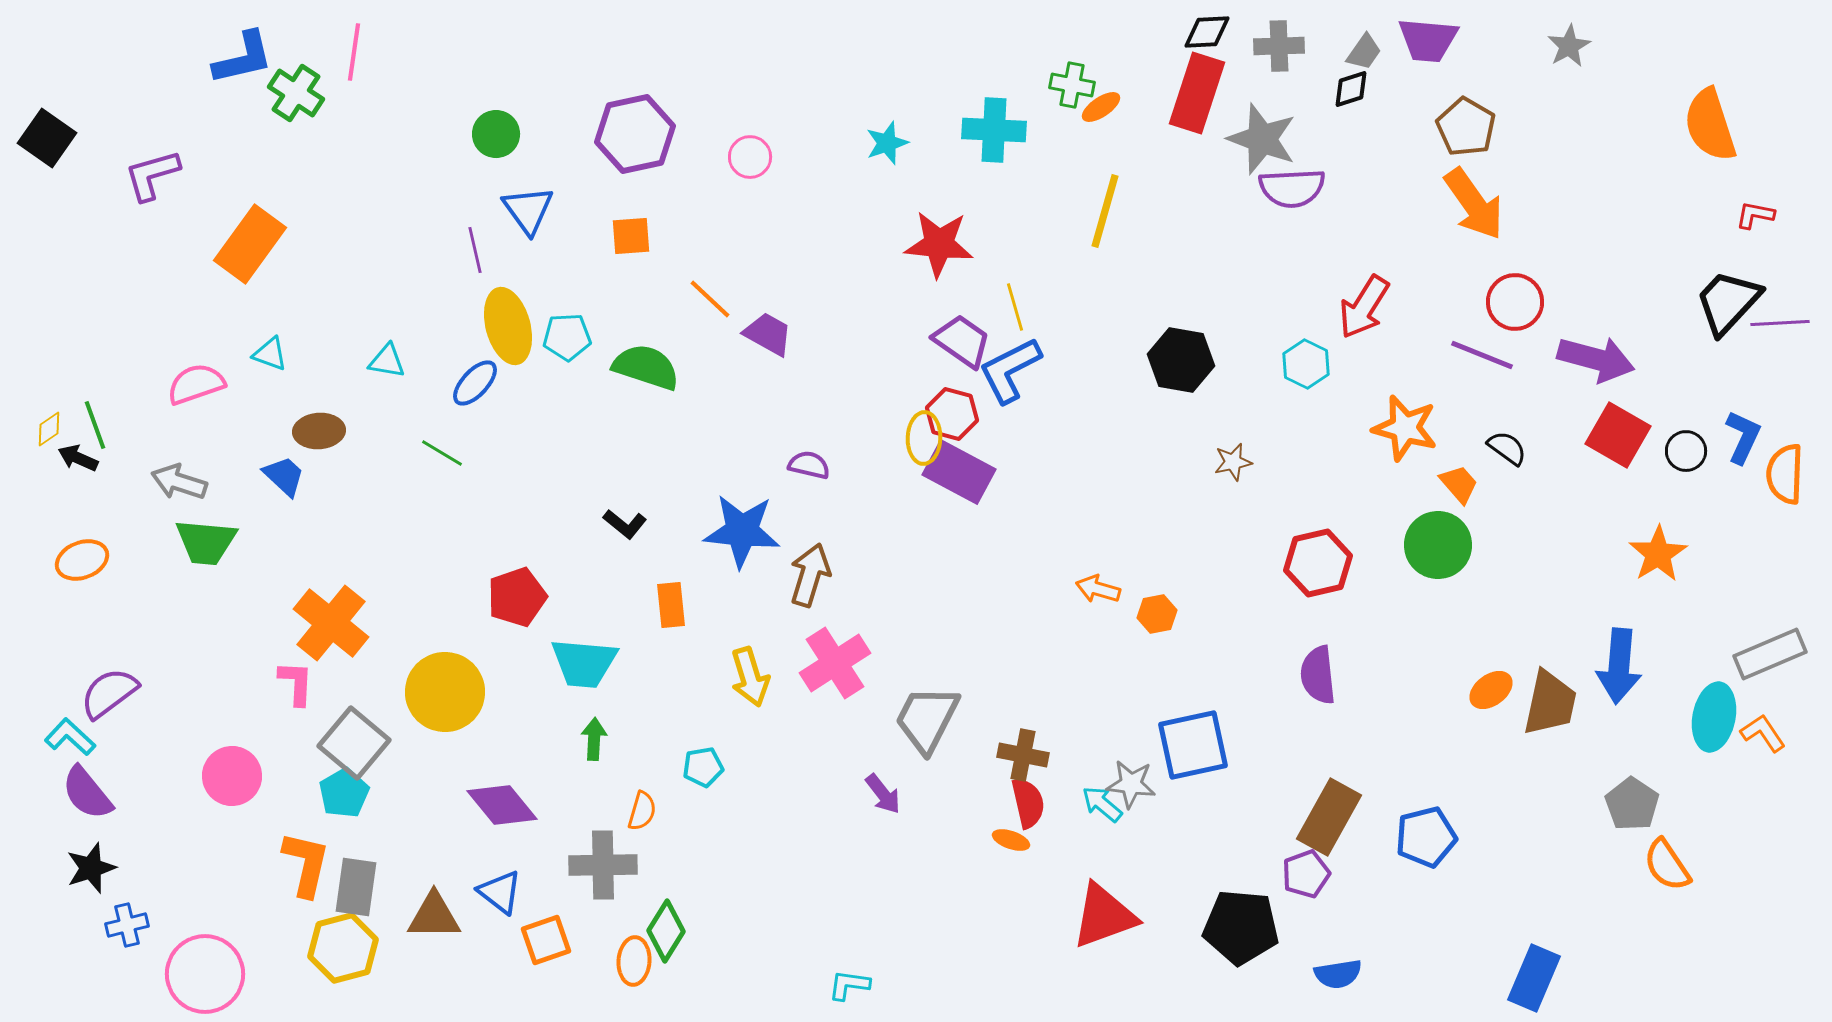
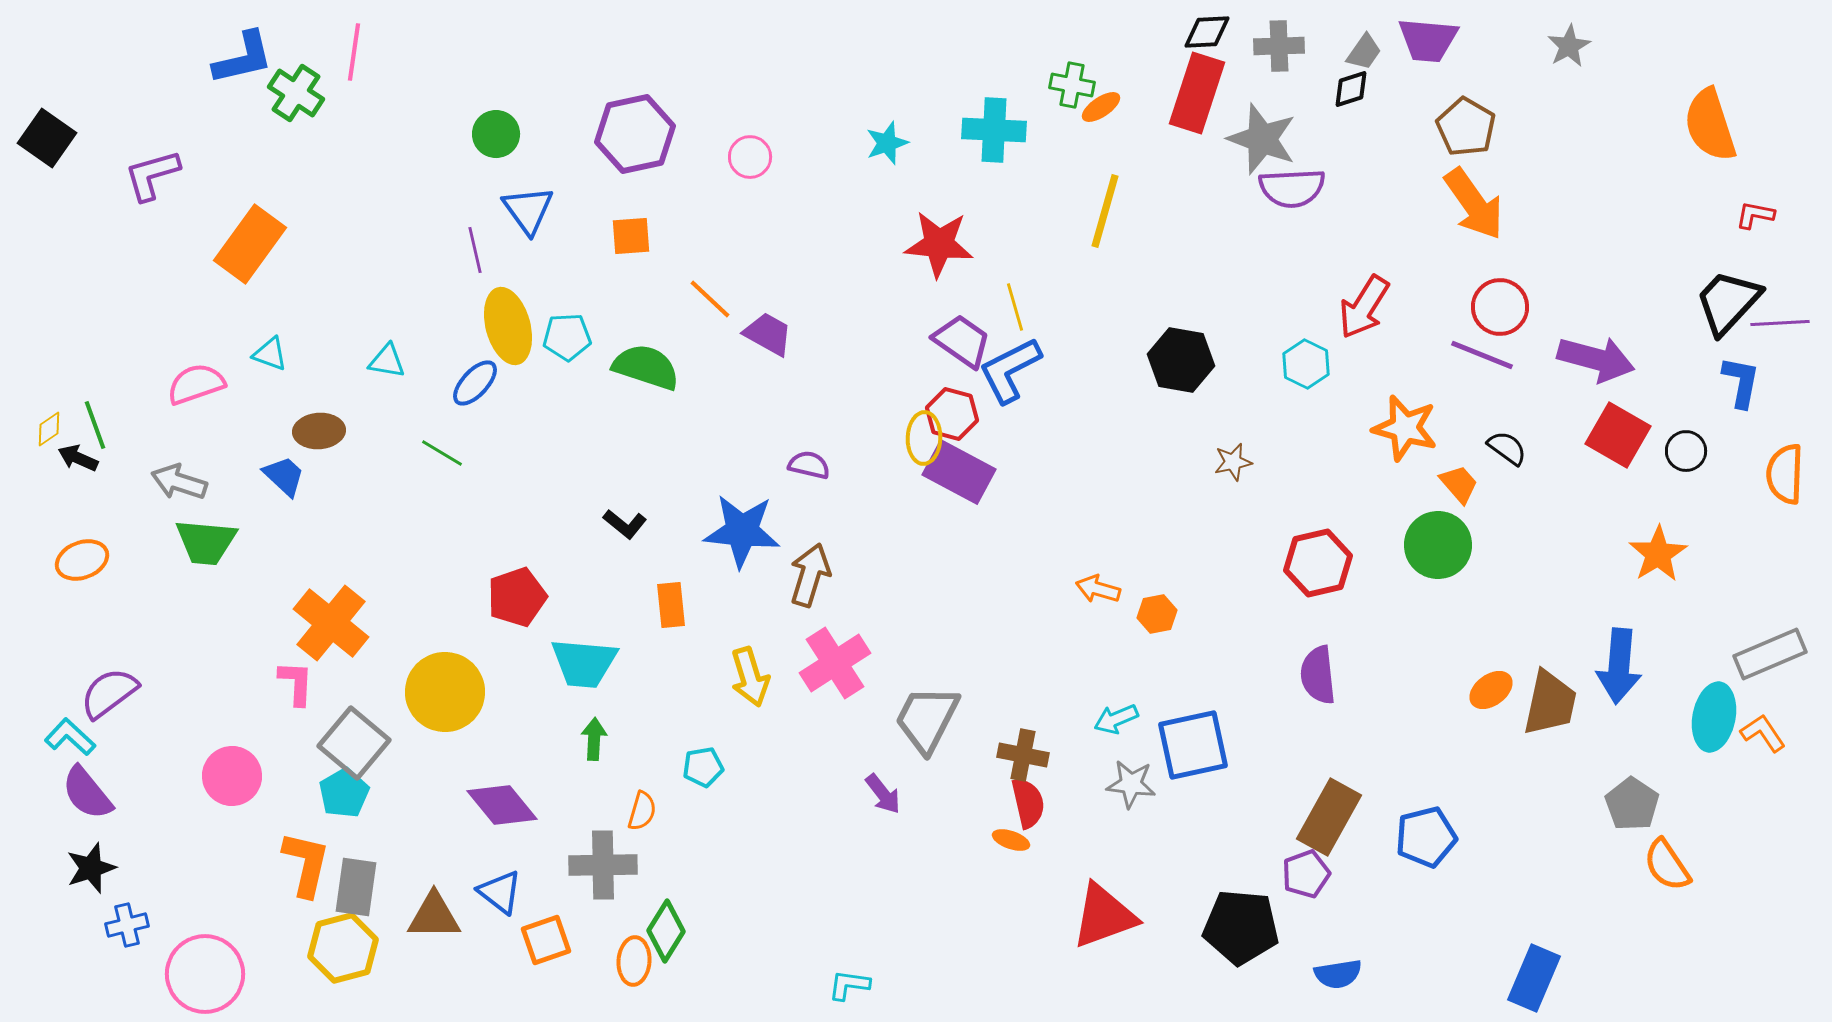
red circle at (1515, 302): moved 15 px left, 5 px down
blue L-shape at (1743, 437): moved 2 px left, 55 px up; rotated 14 degrees counterclockwise
cyan arrow at (1102, 804): moved 14 px right, 85 px up; rotated 63 degrees counterclockwise
